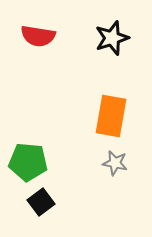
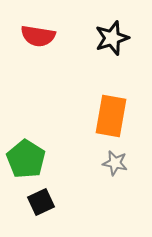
green pentagon: moved 2 px left, 3 px up; rotated 27 degrees clockwise
black square: rotated 12 degrees clockwise
